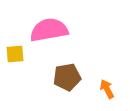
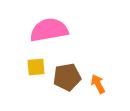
yellow square: moved 21 px right, 13 px down
orange arrow: moved 9 px left, 5 px up
